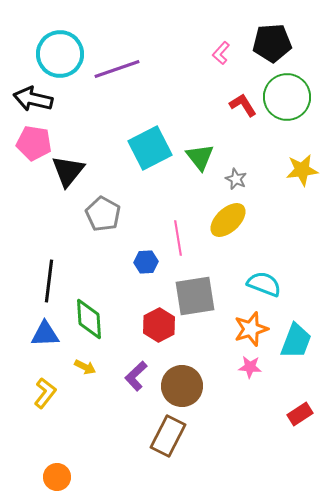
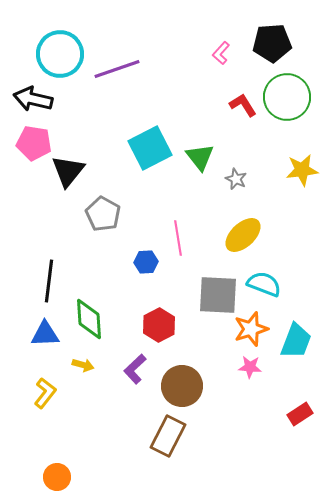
yellow ellipse: moved 15 px right, 15 px down
gray square: moved 23 px right, 1 px up; rotated 12 degrees clockwise
yellow arrow: moved 2 px left, 2 px up; rotated 10 degrees counterclockwise
purple L-shape: moved 1 px left, 7 px up
